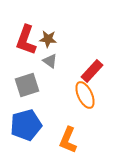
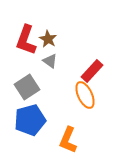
brown star: rotated 24 degrees clockwise
gray square: moved 2 px down; rotated 15 degrees counterclockwise
blue pentagon: moved 4 px right, 5 px up
